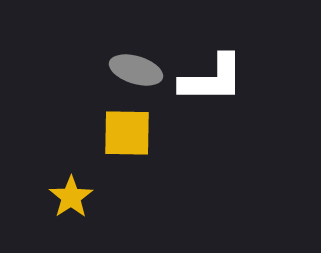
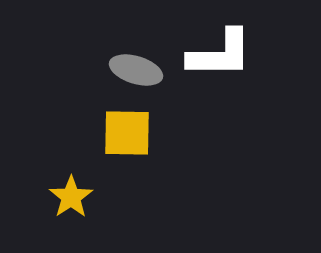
white L-shape: moved 8 px right, 25 px up
